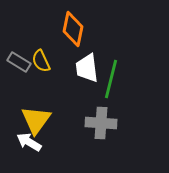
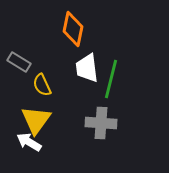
yellow semicircle: moved 1 px right, 24 px down
